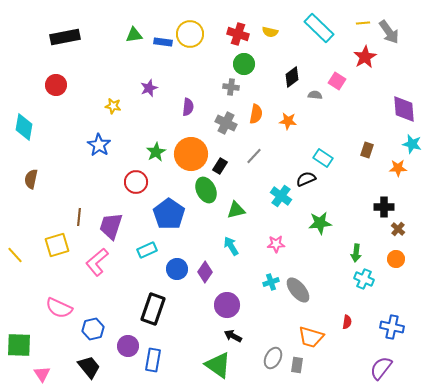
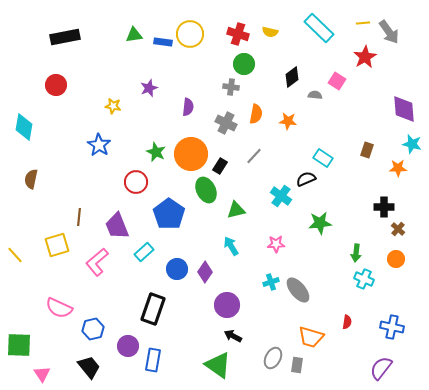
green star at (156, 152): rotated 18 degrees counterclockwise
purple trapezoid at (111, 226): moved 6 px right; rotated 40 degrees counterclockwise
cyan rectangle at (147, 250): moved 3 px left, 2 px down; rotated 18 degrees counterclockwise
